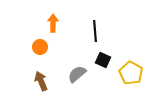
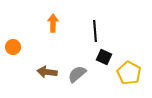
orange circle: moved 27 px left
black square: moved 1 px right, 3 px up
yellow pentagon: moved 2 px left
brown arrow: moved 6 px right, 9 px up; rotated 60 degrees counterclockwise
